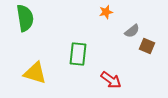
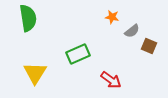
orange star: moved 6 px right, 5 px down; rotated 24 degrees clockwise
green semicircle: moved 3 px right
brown square: moved 2 px right
green rectangle: rotated 60 degrees clockwise
yellow triangle: rotated 45 degrees clockwise
